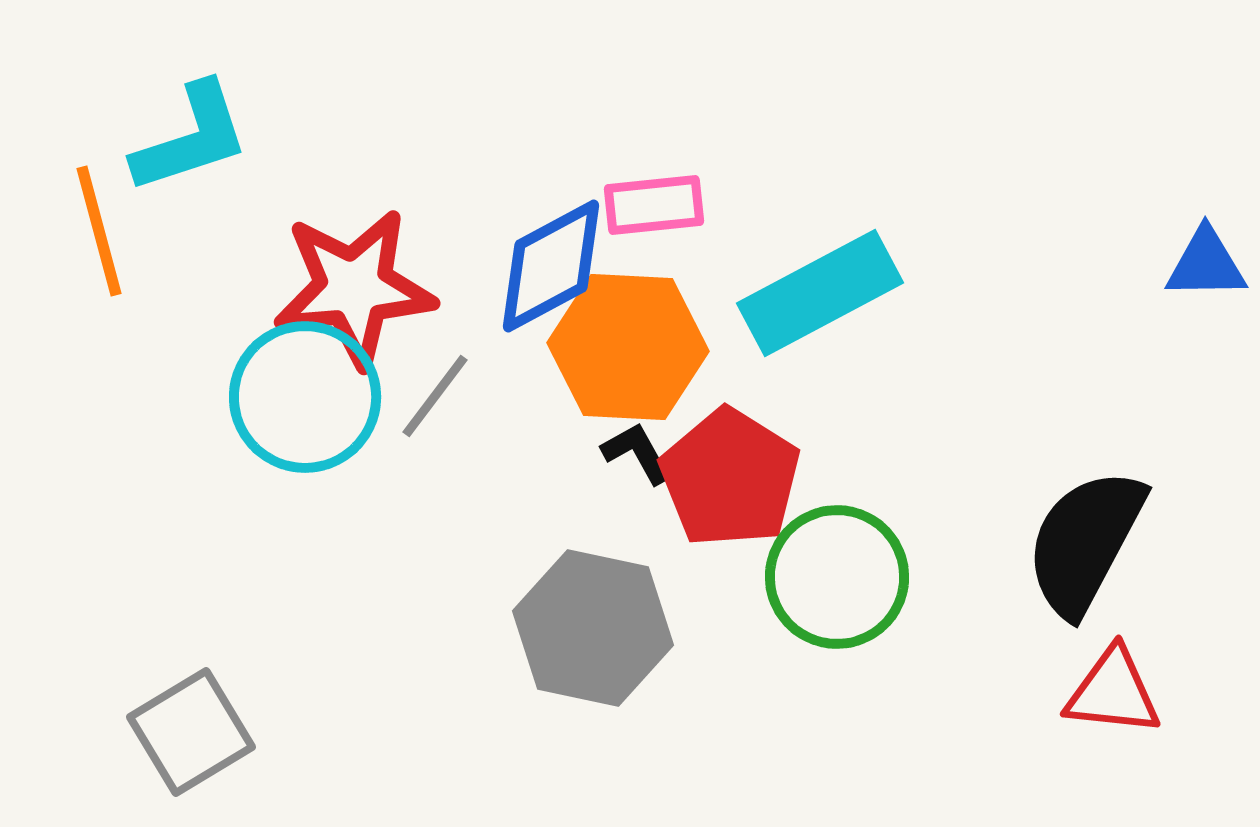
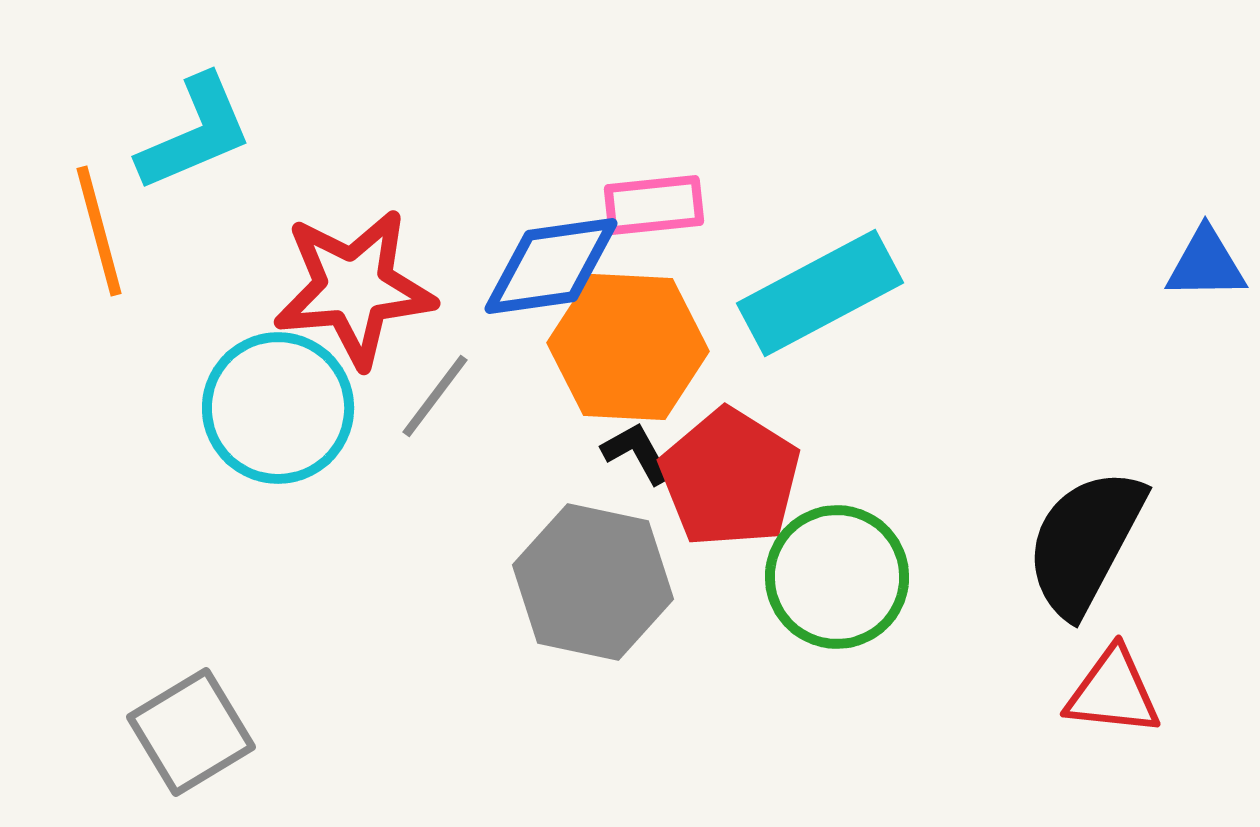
cyan L-shape: moved 4 px right, 5 px up; rotated 5 degrees counterclockwise
blue diamond: rotated 20 degrees clockwise
cyan circle: moved 27 px left, 11 px down
gray hexagon: moved 46 px up
